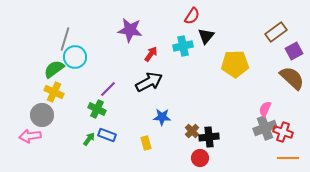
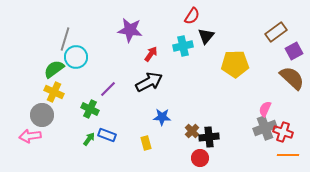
cyan circle: moved 1 px right
green cross: moved 7 px left
orange line: moved 3 px up
